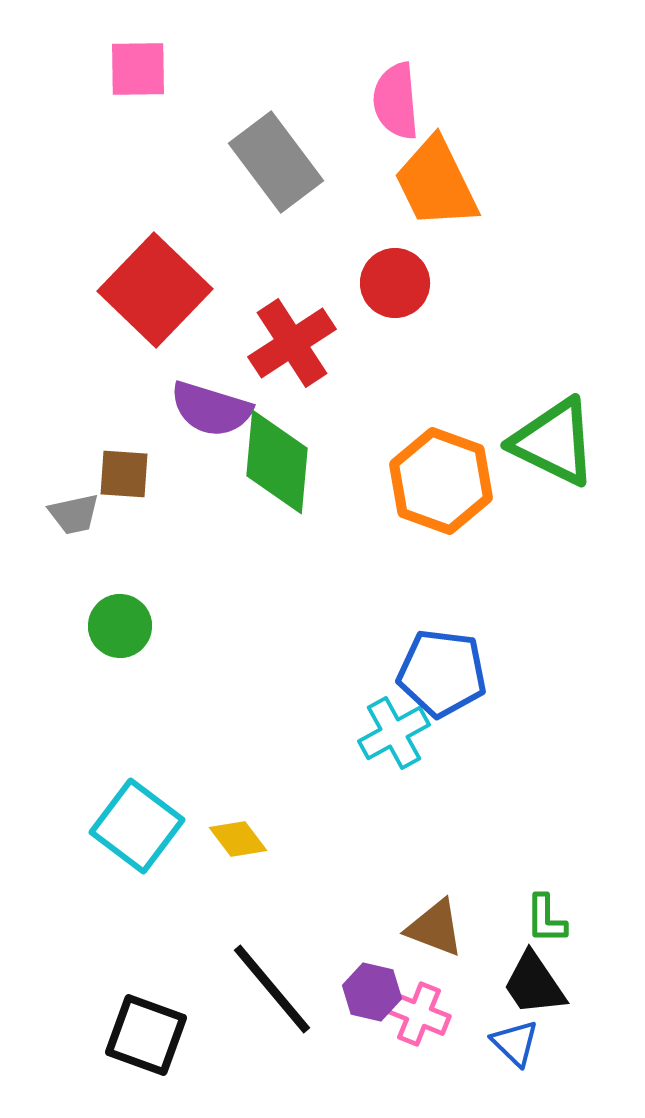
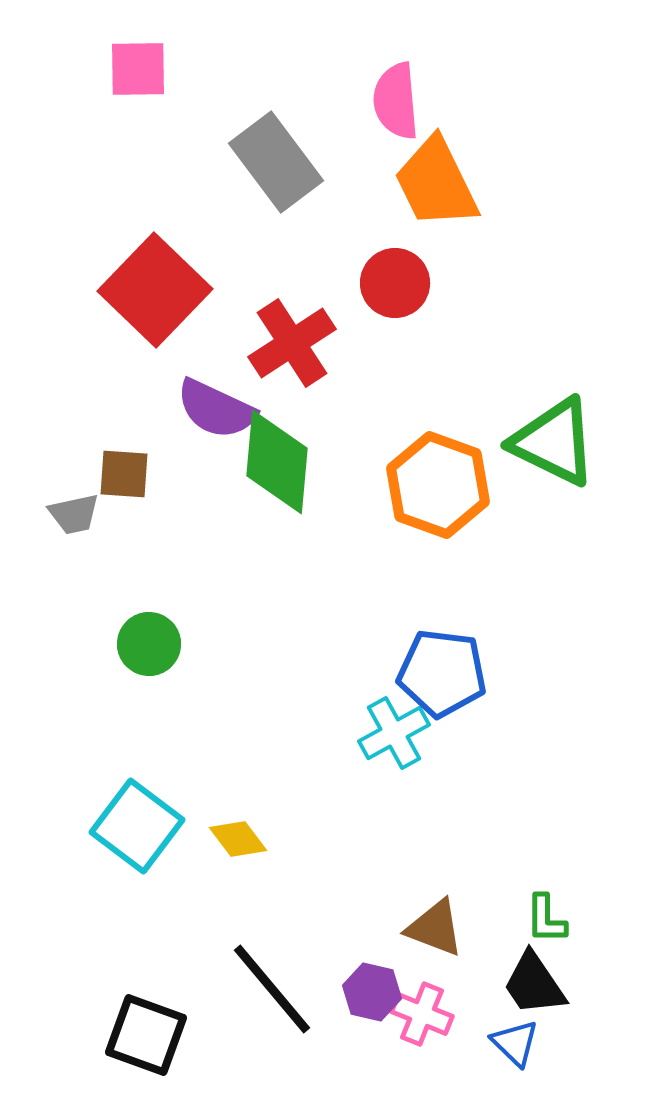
purple semicircle: moved 5 px right; rotated 8 degrees clockwise
orange hexagon: moved 3 px left, 4 px down
green circle: moved 29 px right, 18 px down
pink cross: moved 3 px right
